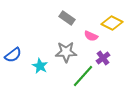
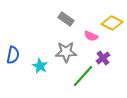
gray rectangle: moved 1 px left, 1 px down
blue semicircle: rotated 42 degrees counterclockwise
